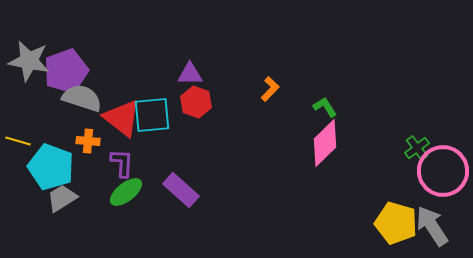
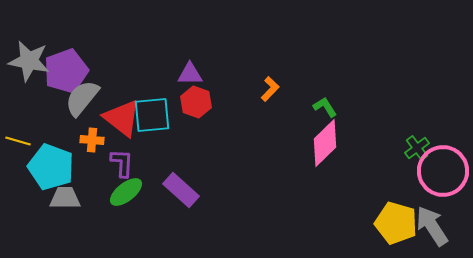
gray semicircle: rotated 69 degrees counterclockwise
orange cross: moved 4 px right, 1 px up
gray trapezoid: moved 3 px right; rotated 32 degrees clockwise
